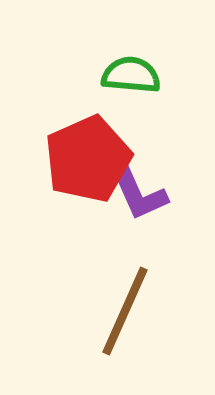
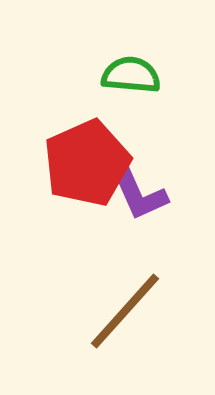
red pentagon: moved 1 px left, 4 px down
brown line: rotated 18 degrees clockwise
